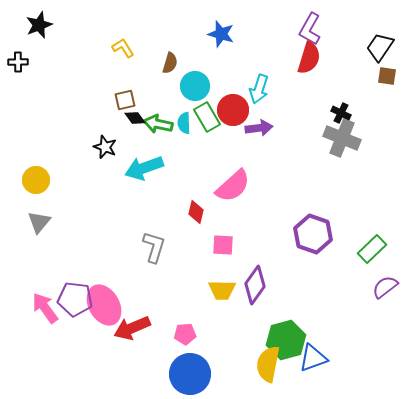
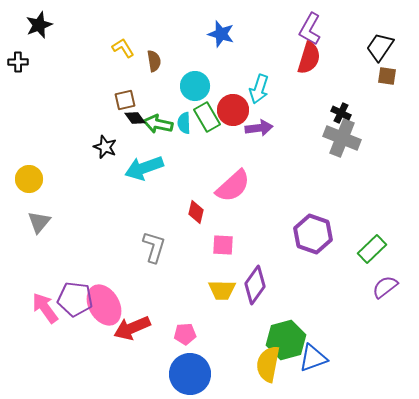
brown semicircle at (170, 63): moved 16 px left, 2 px up; rotated 25 degrees counterclockwise
yellow circle at (36, 180): moved 7 px left, 1 px up
